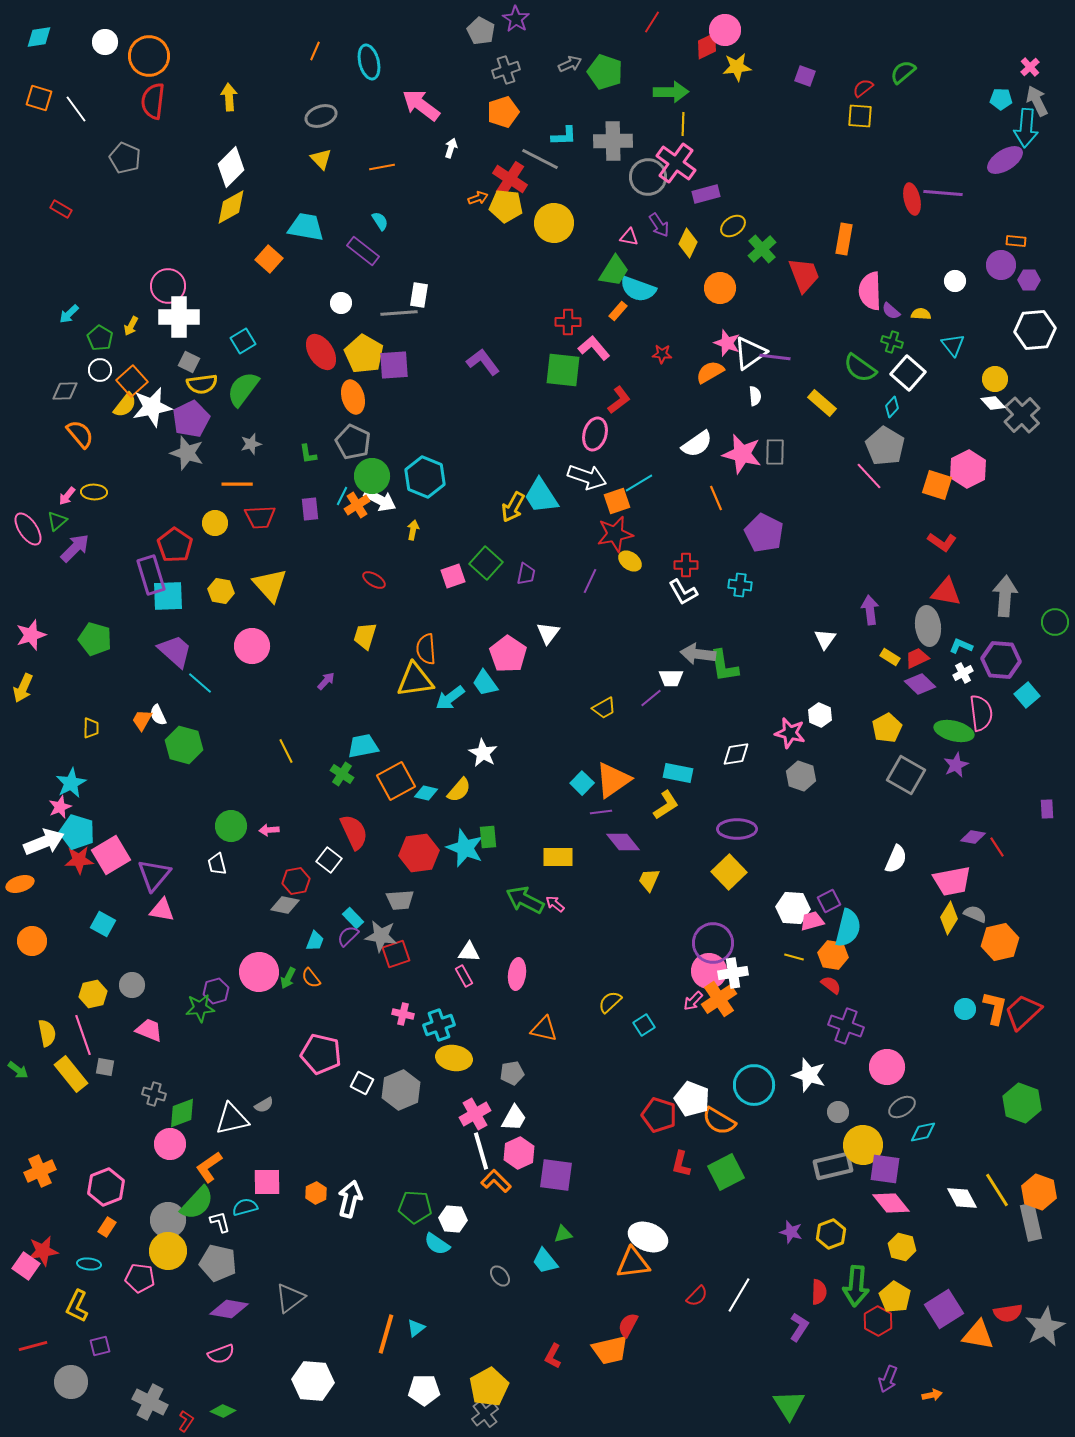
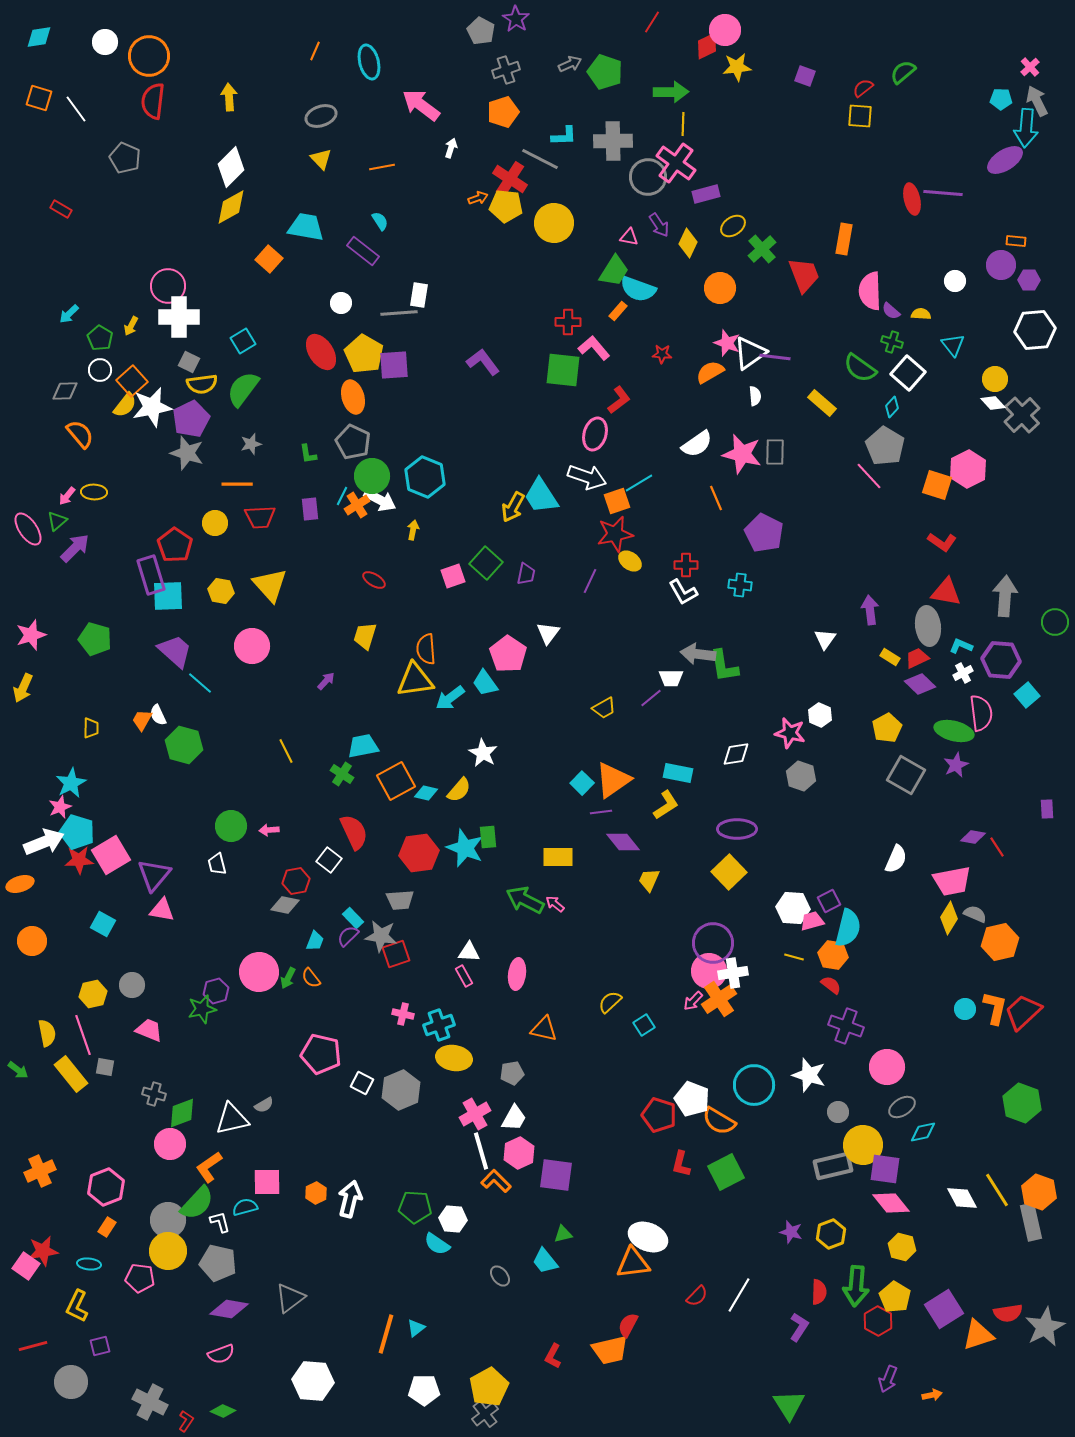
green star at (200, 1008): moved 2 px right, 1 px down; rotated 8 degrees counterclockwise
orange triangle at (978, 1335): rotated 28 degrees counterclockwise
